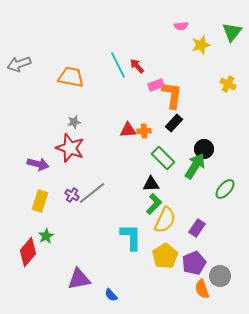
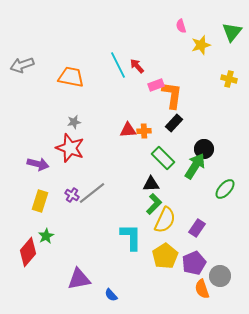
pink semicircle: rotated 80 degrees clockwise
gray arrow: moved 3 px right, 1 px down
yellow cross: moved 1 px right, 5 px up; rotated 14 degrees counterclockwise
